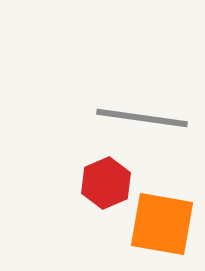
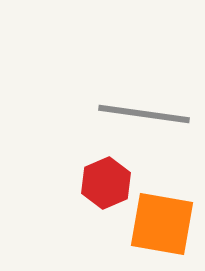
gray line: moved 2 px right, 4 px up
